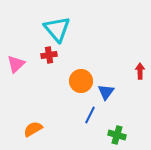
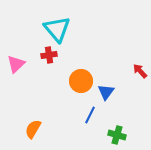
red arrow: rotated 42 degrees counterclockwise
orange semicircle: rotated 30 degrees counterclockwise
